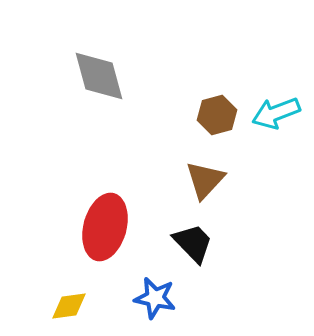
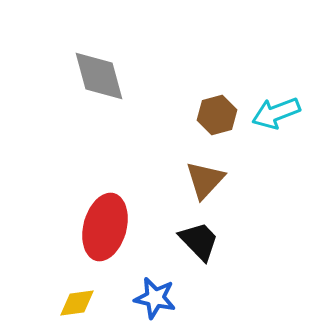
black trapezoid: moved 6 px right, 2 px up
yellow diamond: moved 8 px right, 3 px up
